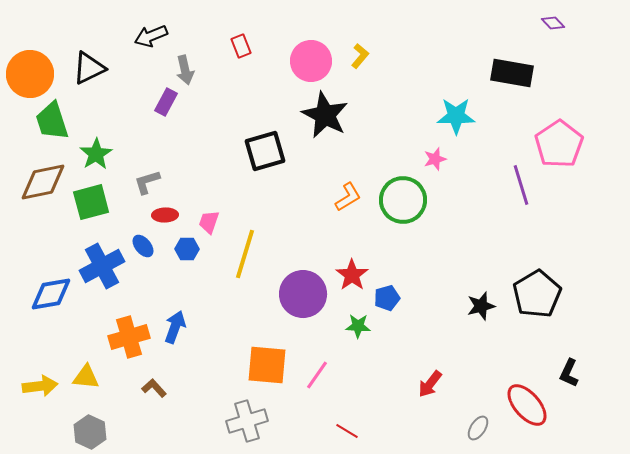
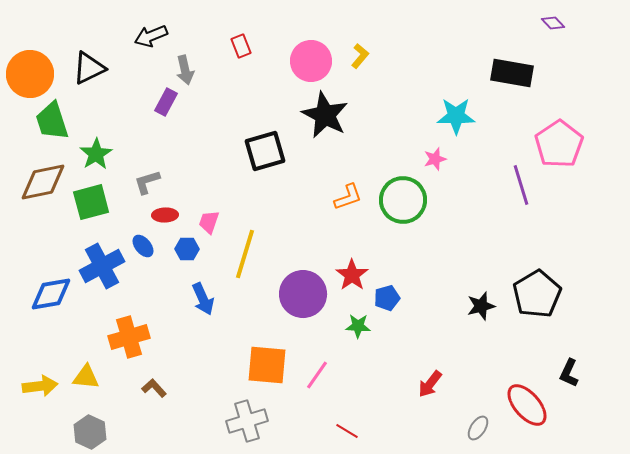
orange L-shape at (348, 197): rotated 12 degrees clockwise
blue arrow at (175, 327): moved 28 px right, 28 px up; rotated 136 degrees clockwise
